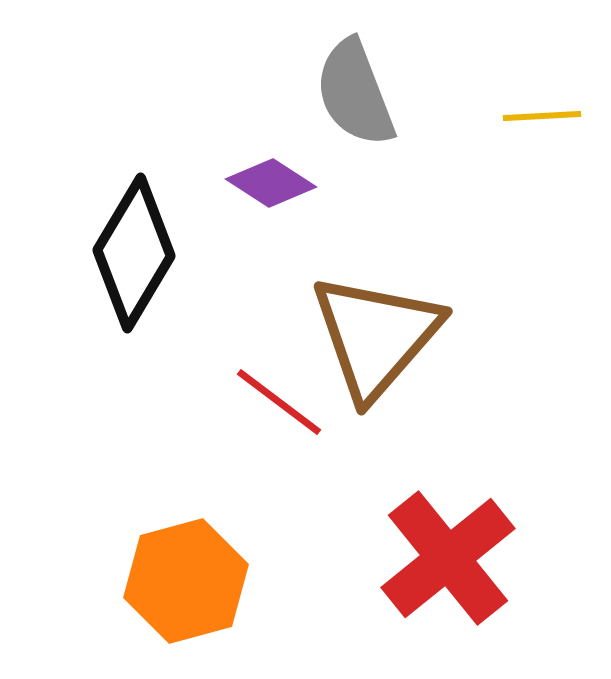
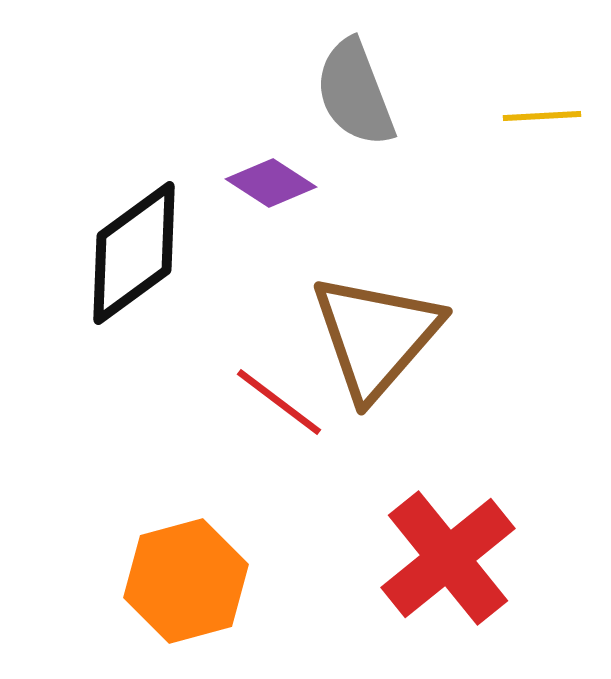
black diamond: rotated 23 degrees clockwise
